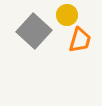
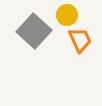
orange trapezoid: rotated 40 degrees counterclockwise
